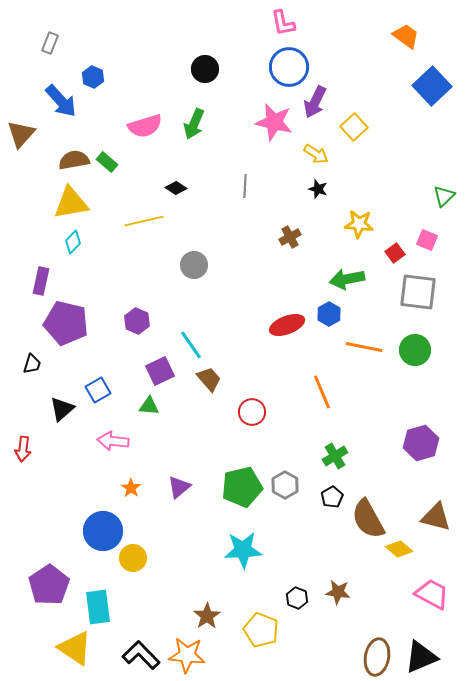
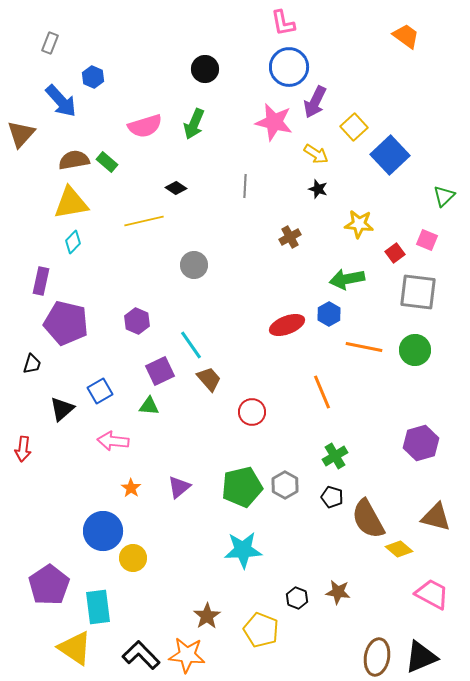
blue square at (432, 86): moved 42 px left, 69 px down
blue square at (98, 390): moved 2 px right, 1 px down
black pentagon at (332, 497): rotated 25 degrees counterclockwise
